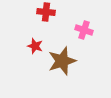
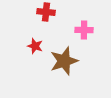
pink cross: rotated 18 degrees counterclockwise
brown star: moved 2 px right
